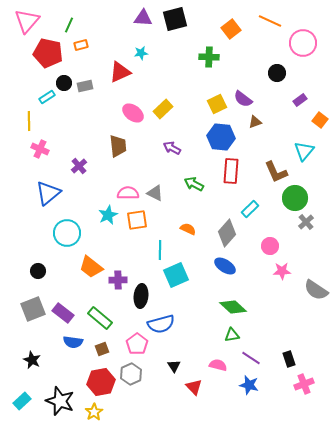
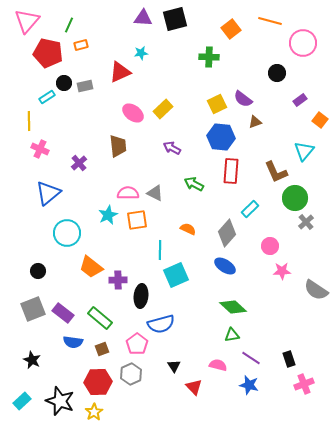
orange line at (270, 21): rotated 10 degrees counterclockwise
purple cross at (79, 166): moved 3 px up
red hexagon at (101, 382): moved 3 px left; rotated 8 degrees clockwise
